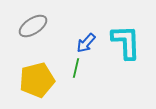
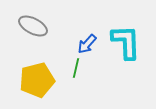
gray ellipse: rotated 60 degrees clockwise
blue arrow: moved 1 px right, 1 px down
